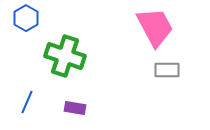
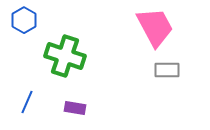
blue hexagon: moved 2 px left, 2 px down
